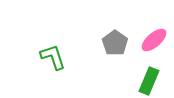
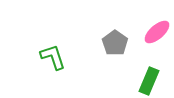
pink ellipse: moved 3 px right, 8 px up
